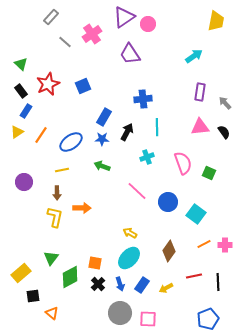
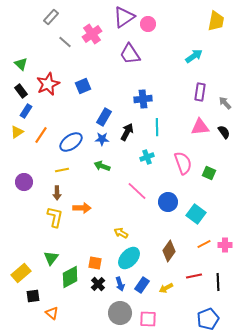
yellow arrow at (130, 233): moved 9 px left
